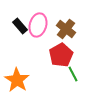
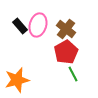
red pentagon: moved 5 px right, 3 px up
orange star: rotated 25 degrees clockwise
